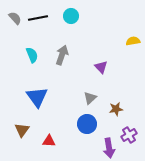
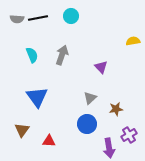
gray semicircle: moved 2 px right, 1 px down; rotated 136 degrees clockwise
